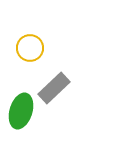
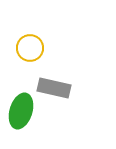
gray rectangle: rotated 56 degrees clockwise
